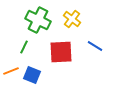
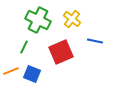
blue line: moved 5 px up; rotated 21 degrees counterclockwise
red square: rotated 20 degrees counterclockwise
blue square: moved 1 px up
